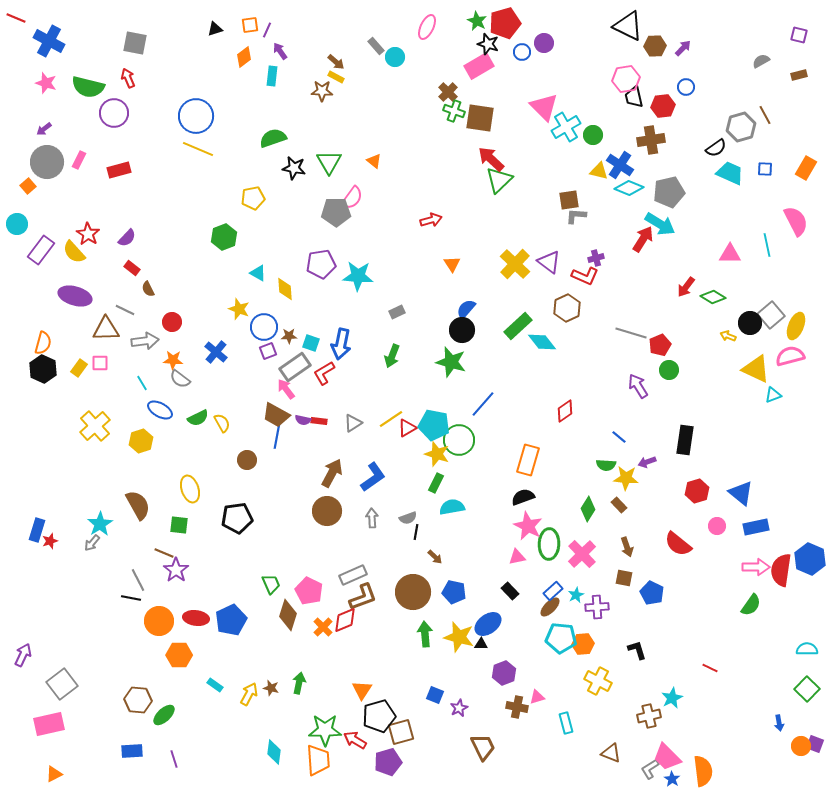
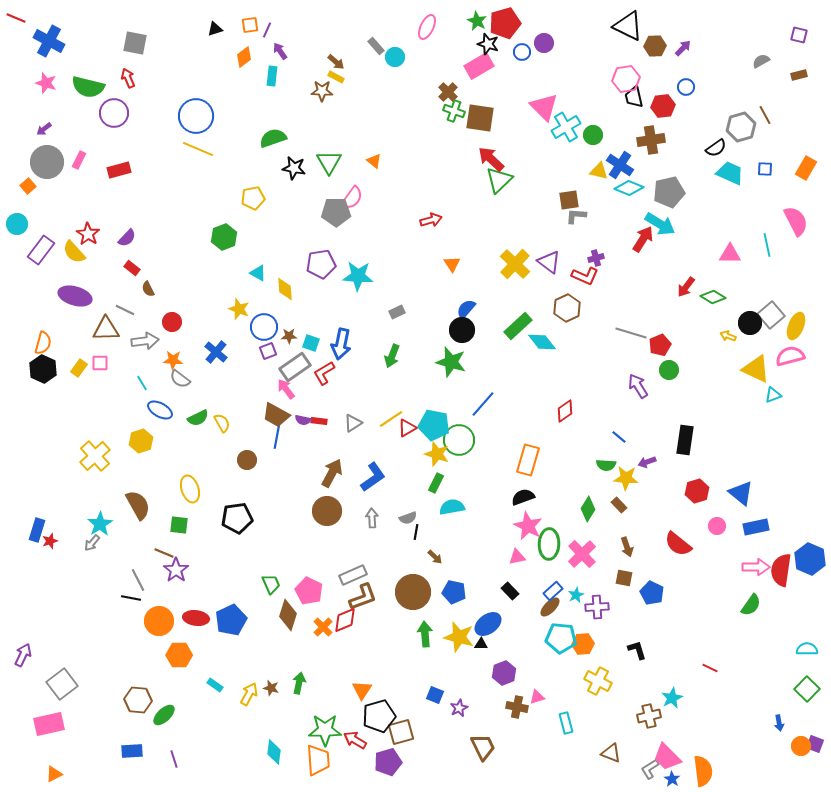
yellow cross at (95, 426): moved 30 px down
